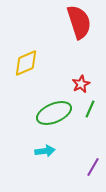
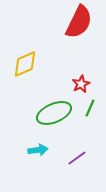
red semicircle: rotated 44 degrees clockwise
yellow diamond: moved 1 px left, 1 px down
green line: moved 1 px up
cyan arrow: moved 7 px left, 1 px up
purple line: moved 16 px left, 9 px up; rotated 24 degrees clockwise
